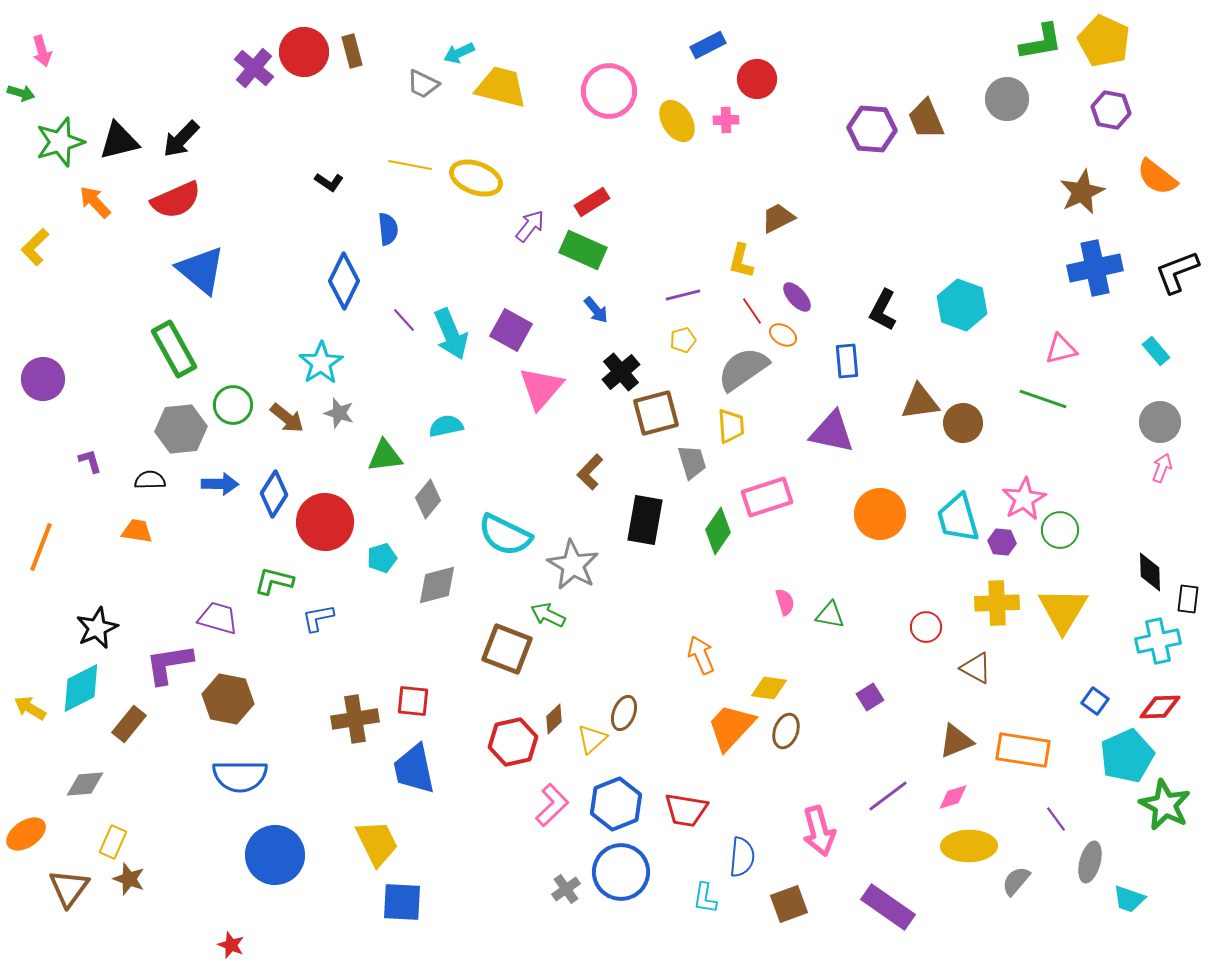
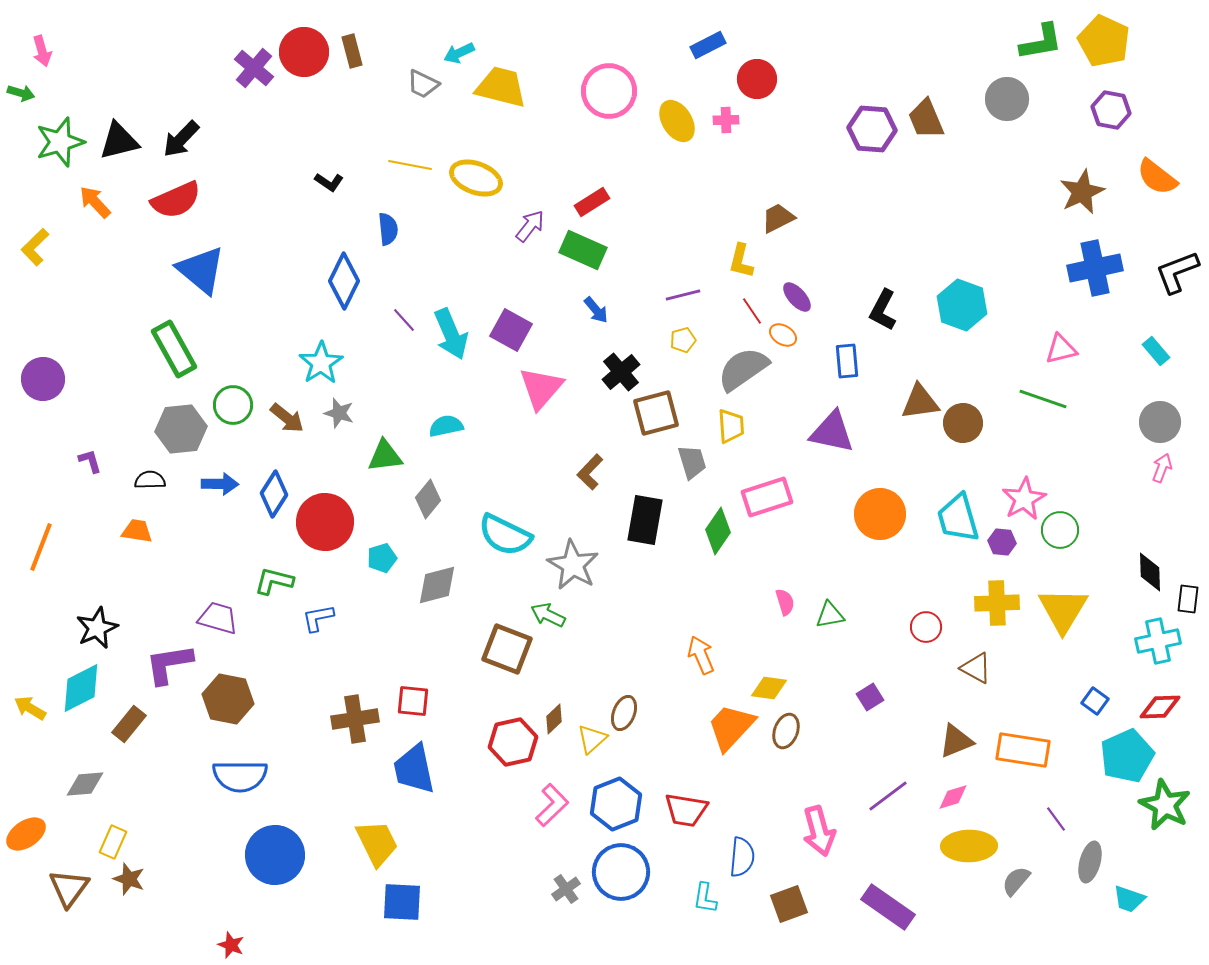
green triangle at (830, 615): rotated 20 degrees counterclockwise
